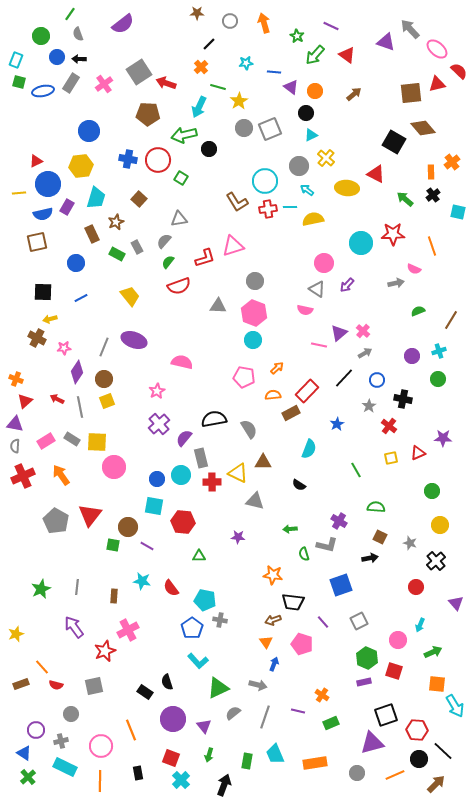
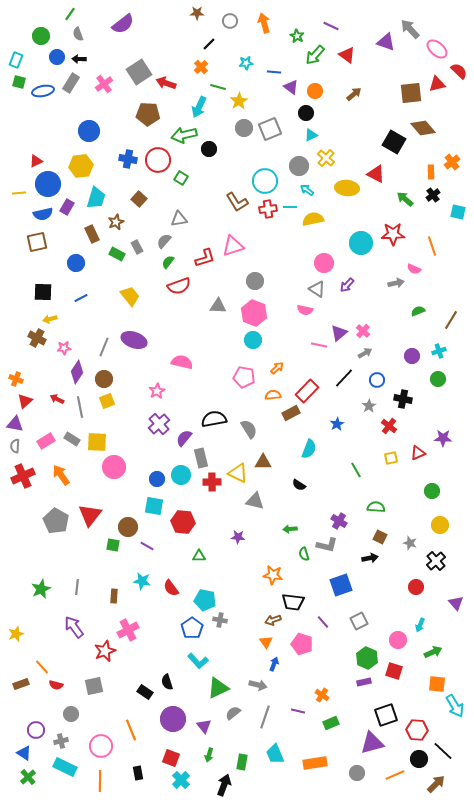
green rectangle at (247, 761): moved 5 px left, 1 px down
